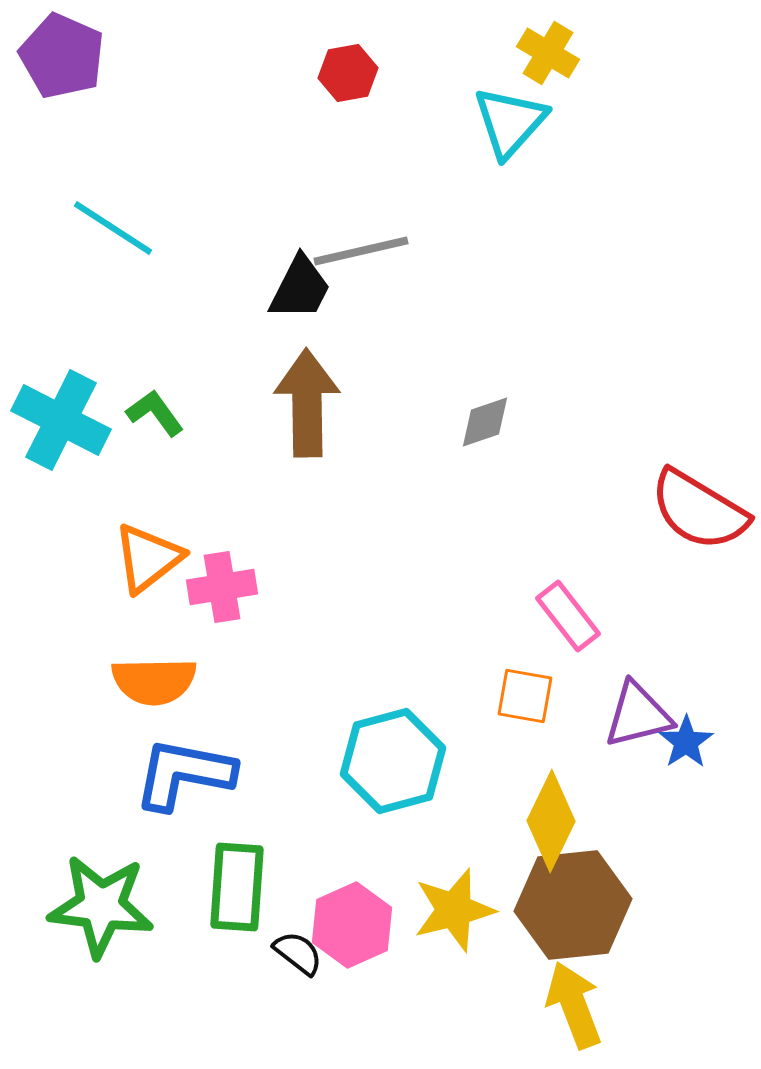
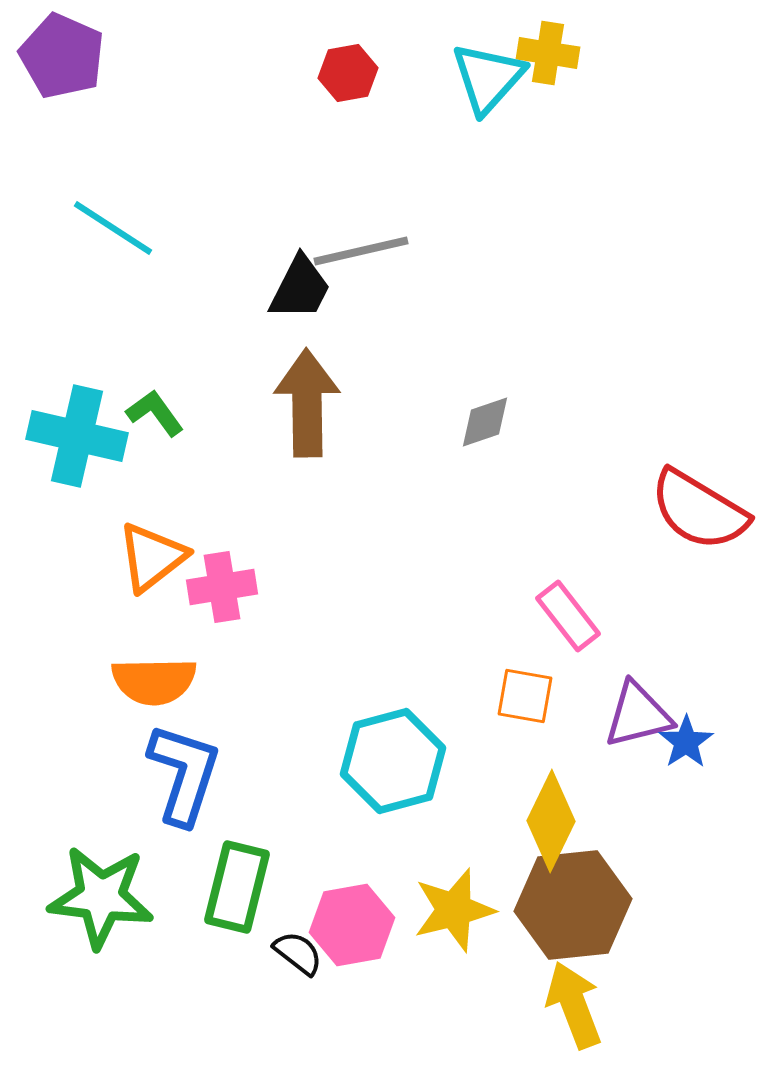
yellow cross: rotated 22 degrees counterclockwise
cyan triangle: moved 22 px left, 44 px up
cyan cross: moved 16 px right, 16 px down; rotated 14 degrees counterclockwise
orange triangle: moved 4 px right, 1 px up
blue L-shape: rotated 97 degrees clockwise
green rectangle: rotated 10 degrees clockwise
green star: moved 9 px up
pink hexagon: rotated 14 degrees clockwise
